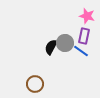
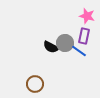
black semicircle: rotated 91 degrees counterclockwise
blue line: moved 2 px left
